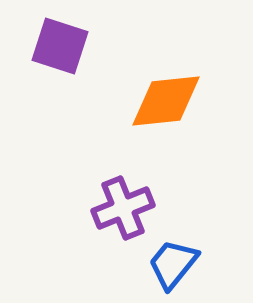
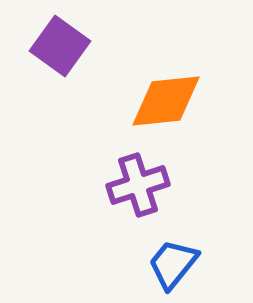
purple square: rotated 18 degrees clockwise
purple cross: moved 15 px right, 23 px up; rotated 4 degrees clockwise
